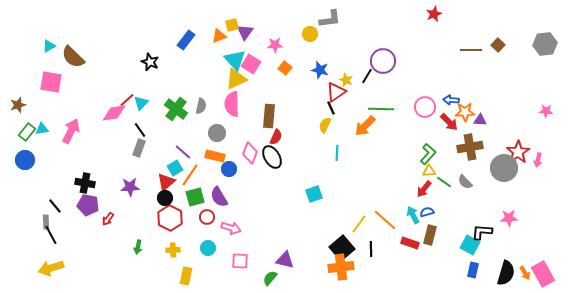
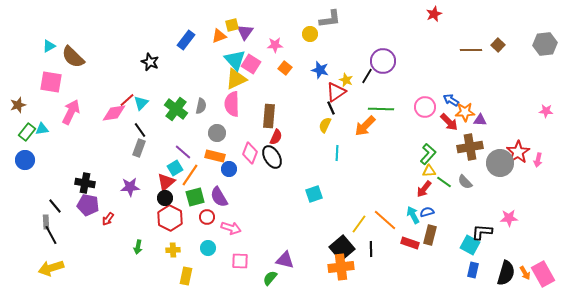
blue arrow at (451, 100): rotated 28 degrees clockwise
pink arrow at (71, 131): moved 19 px up
gray circle at (504, 168): moved 4 px left, 5 px up
